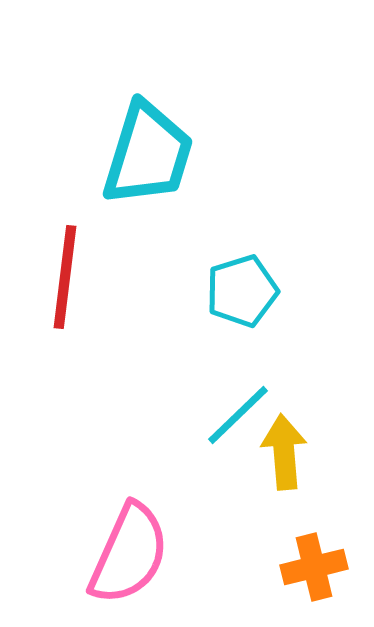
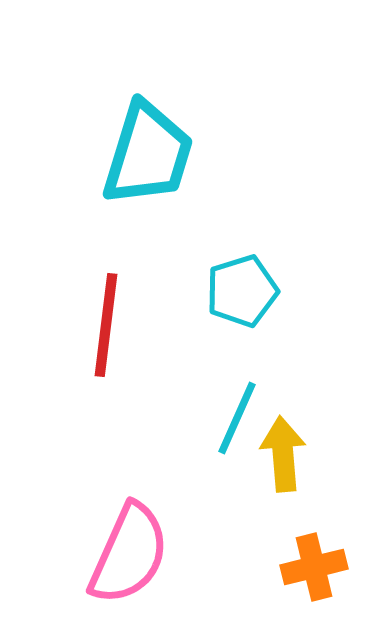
red line: moved 41 px right, 48 px down
cyan line: moved 1 px left, 3 px down; rotated 22 degrees counterclockwise
yellow arrow: moved 1 px left, 2 px down
